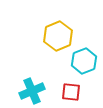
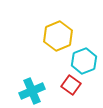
red square: moved 7 px up; rotated 30 degrees clockwise
